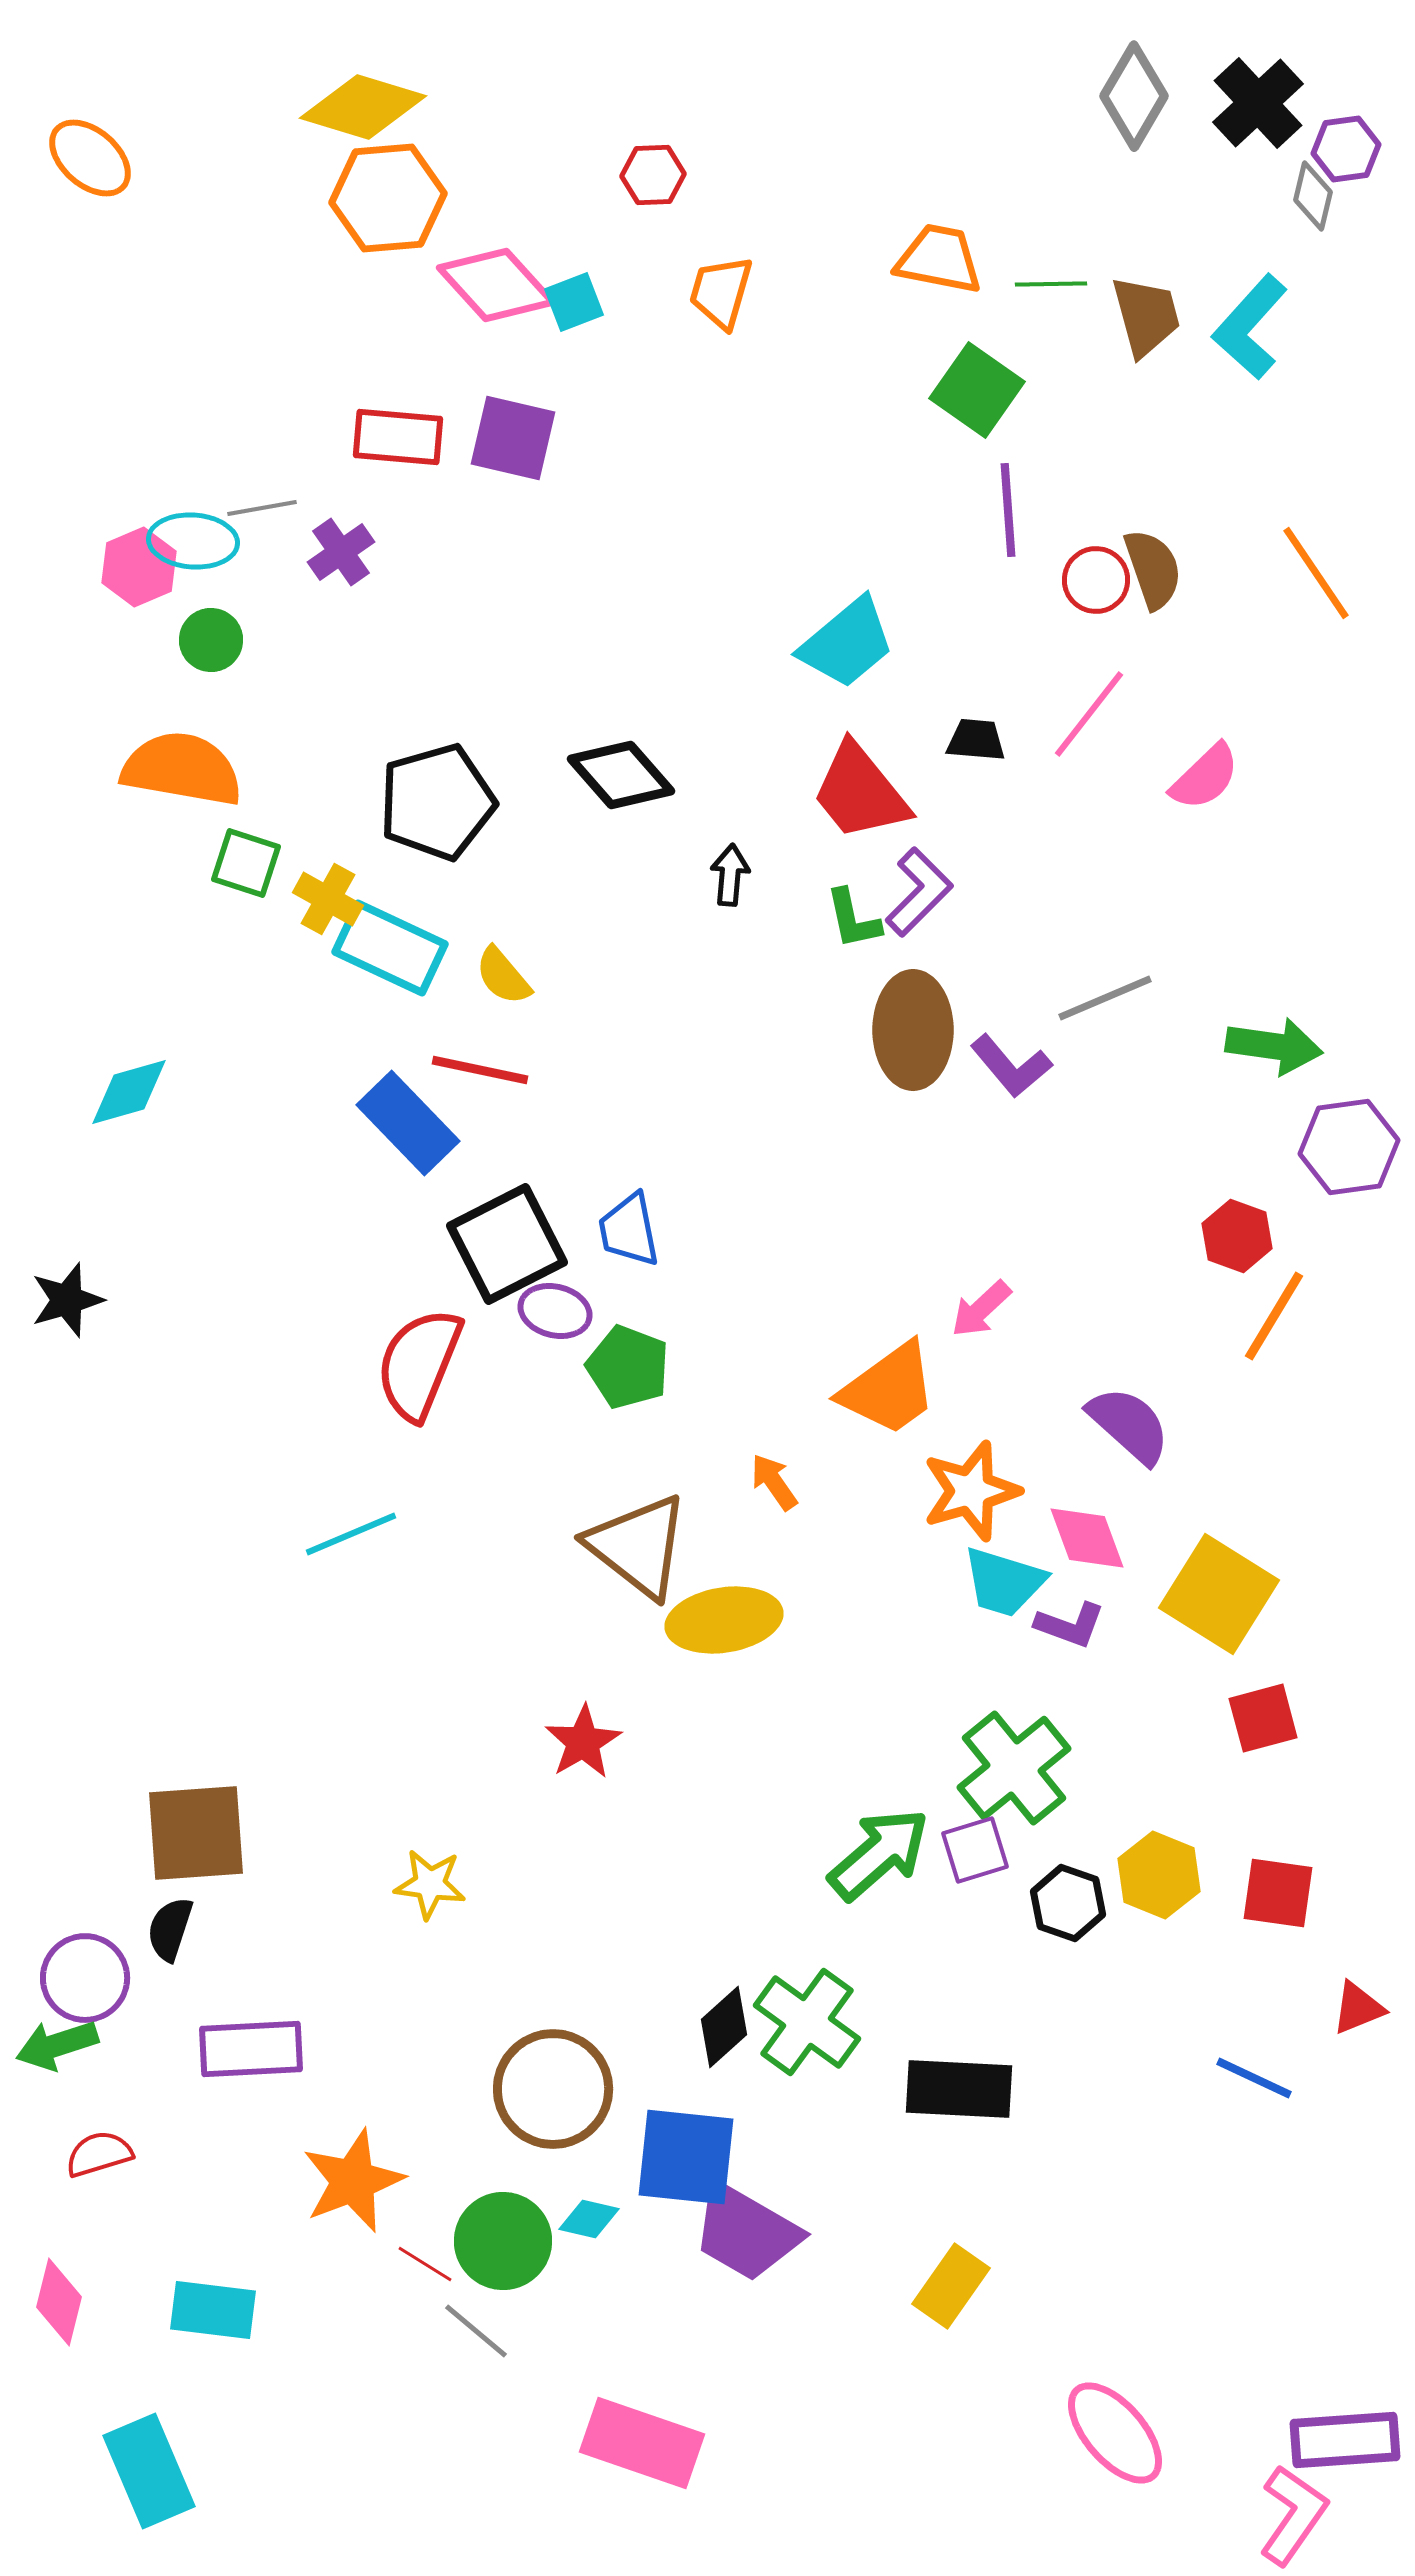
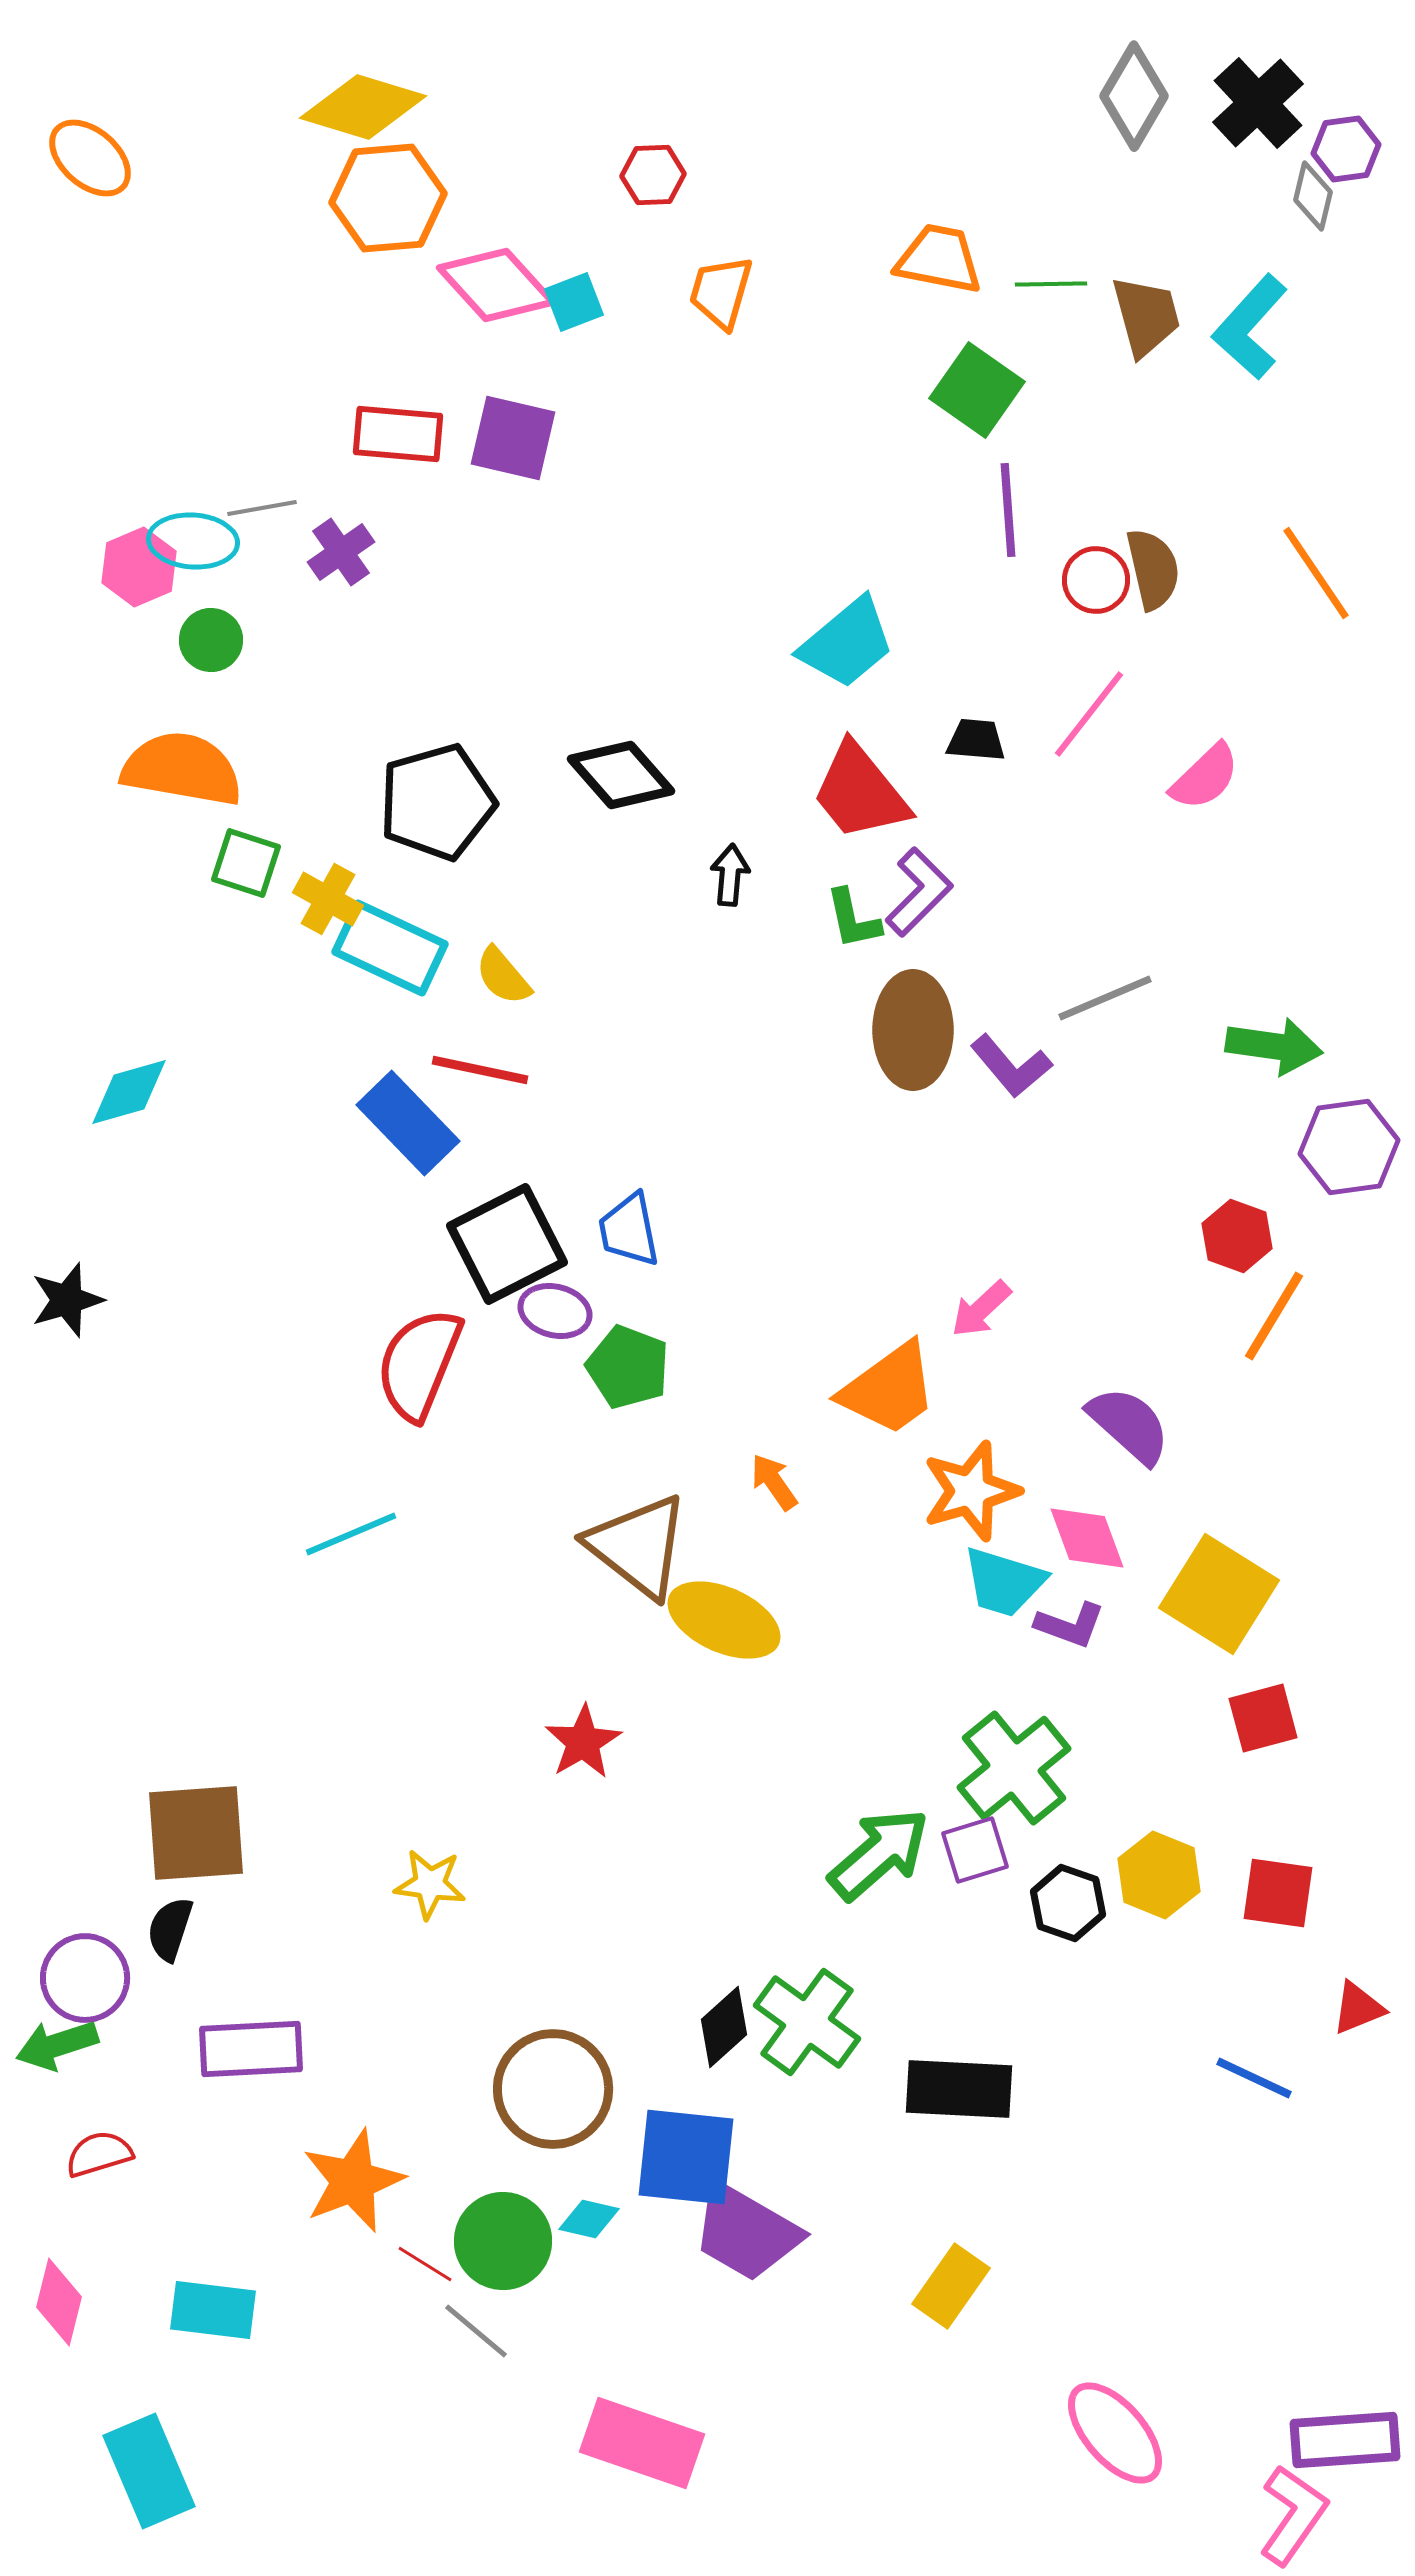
red rectangle at (398, 437): moved 3 px up
brown semicircle at (1153, 569): rotated 6 degrees clockwise
yellow ellipse at (724, 1620): rotated 33 degrees clockwise
